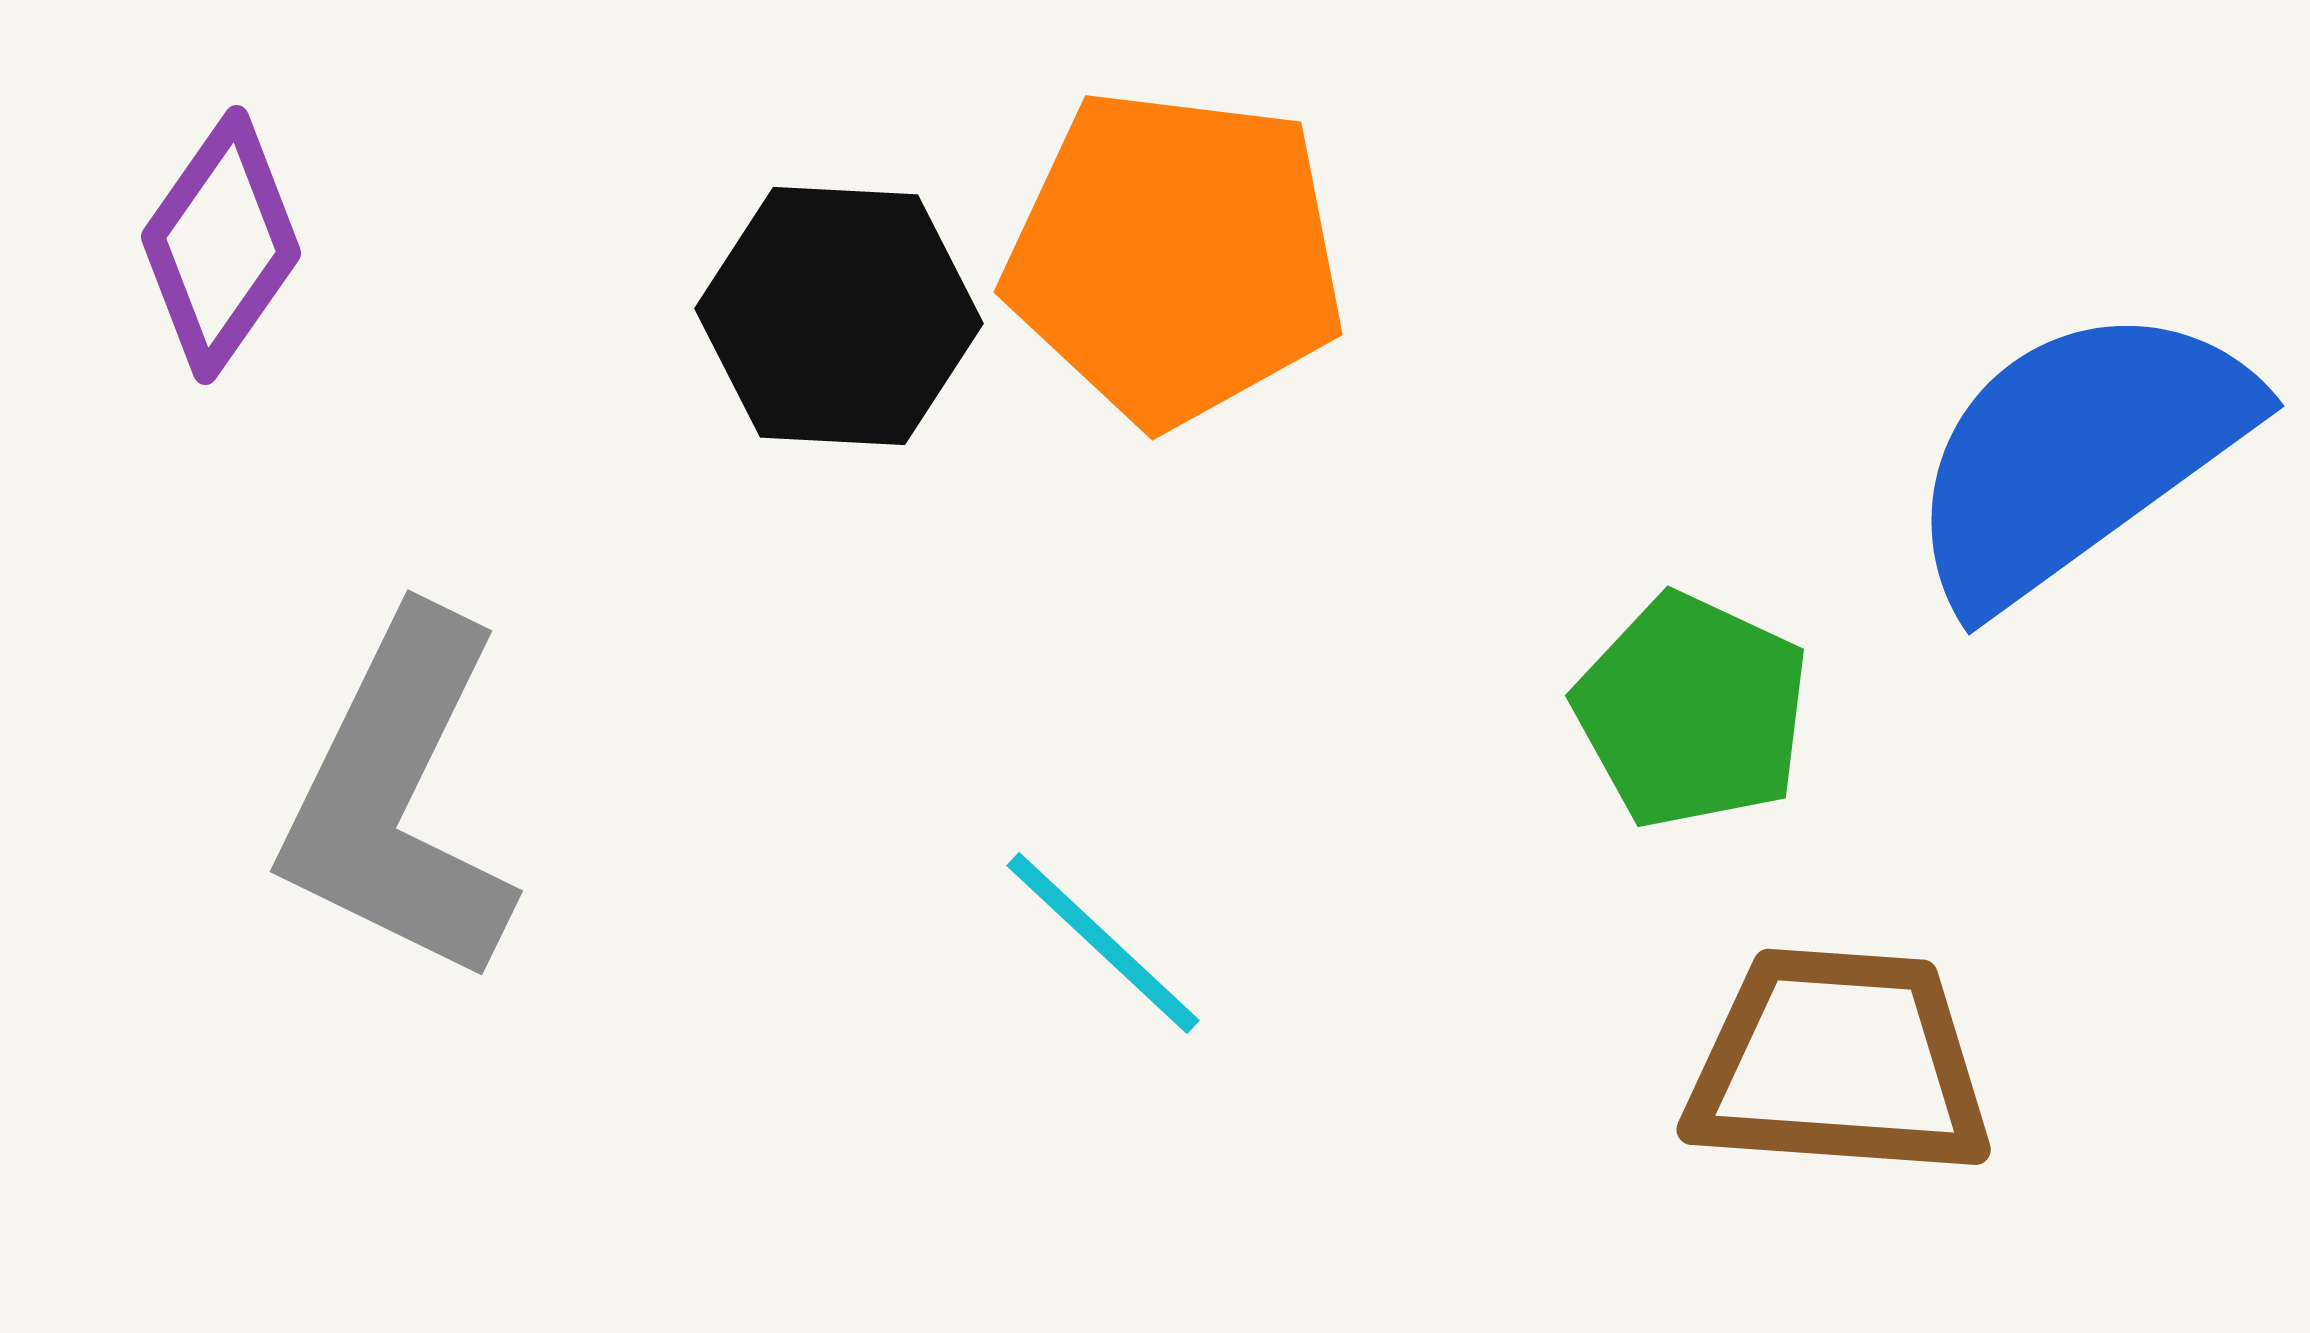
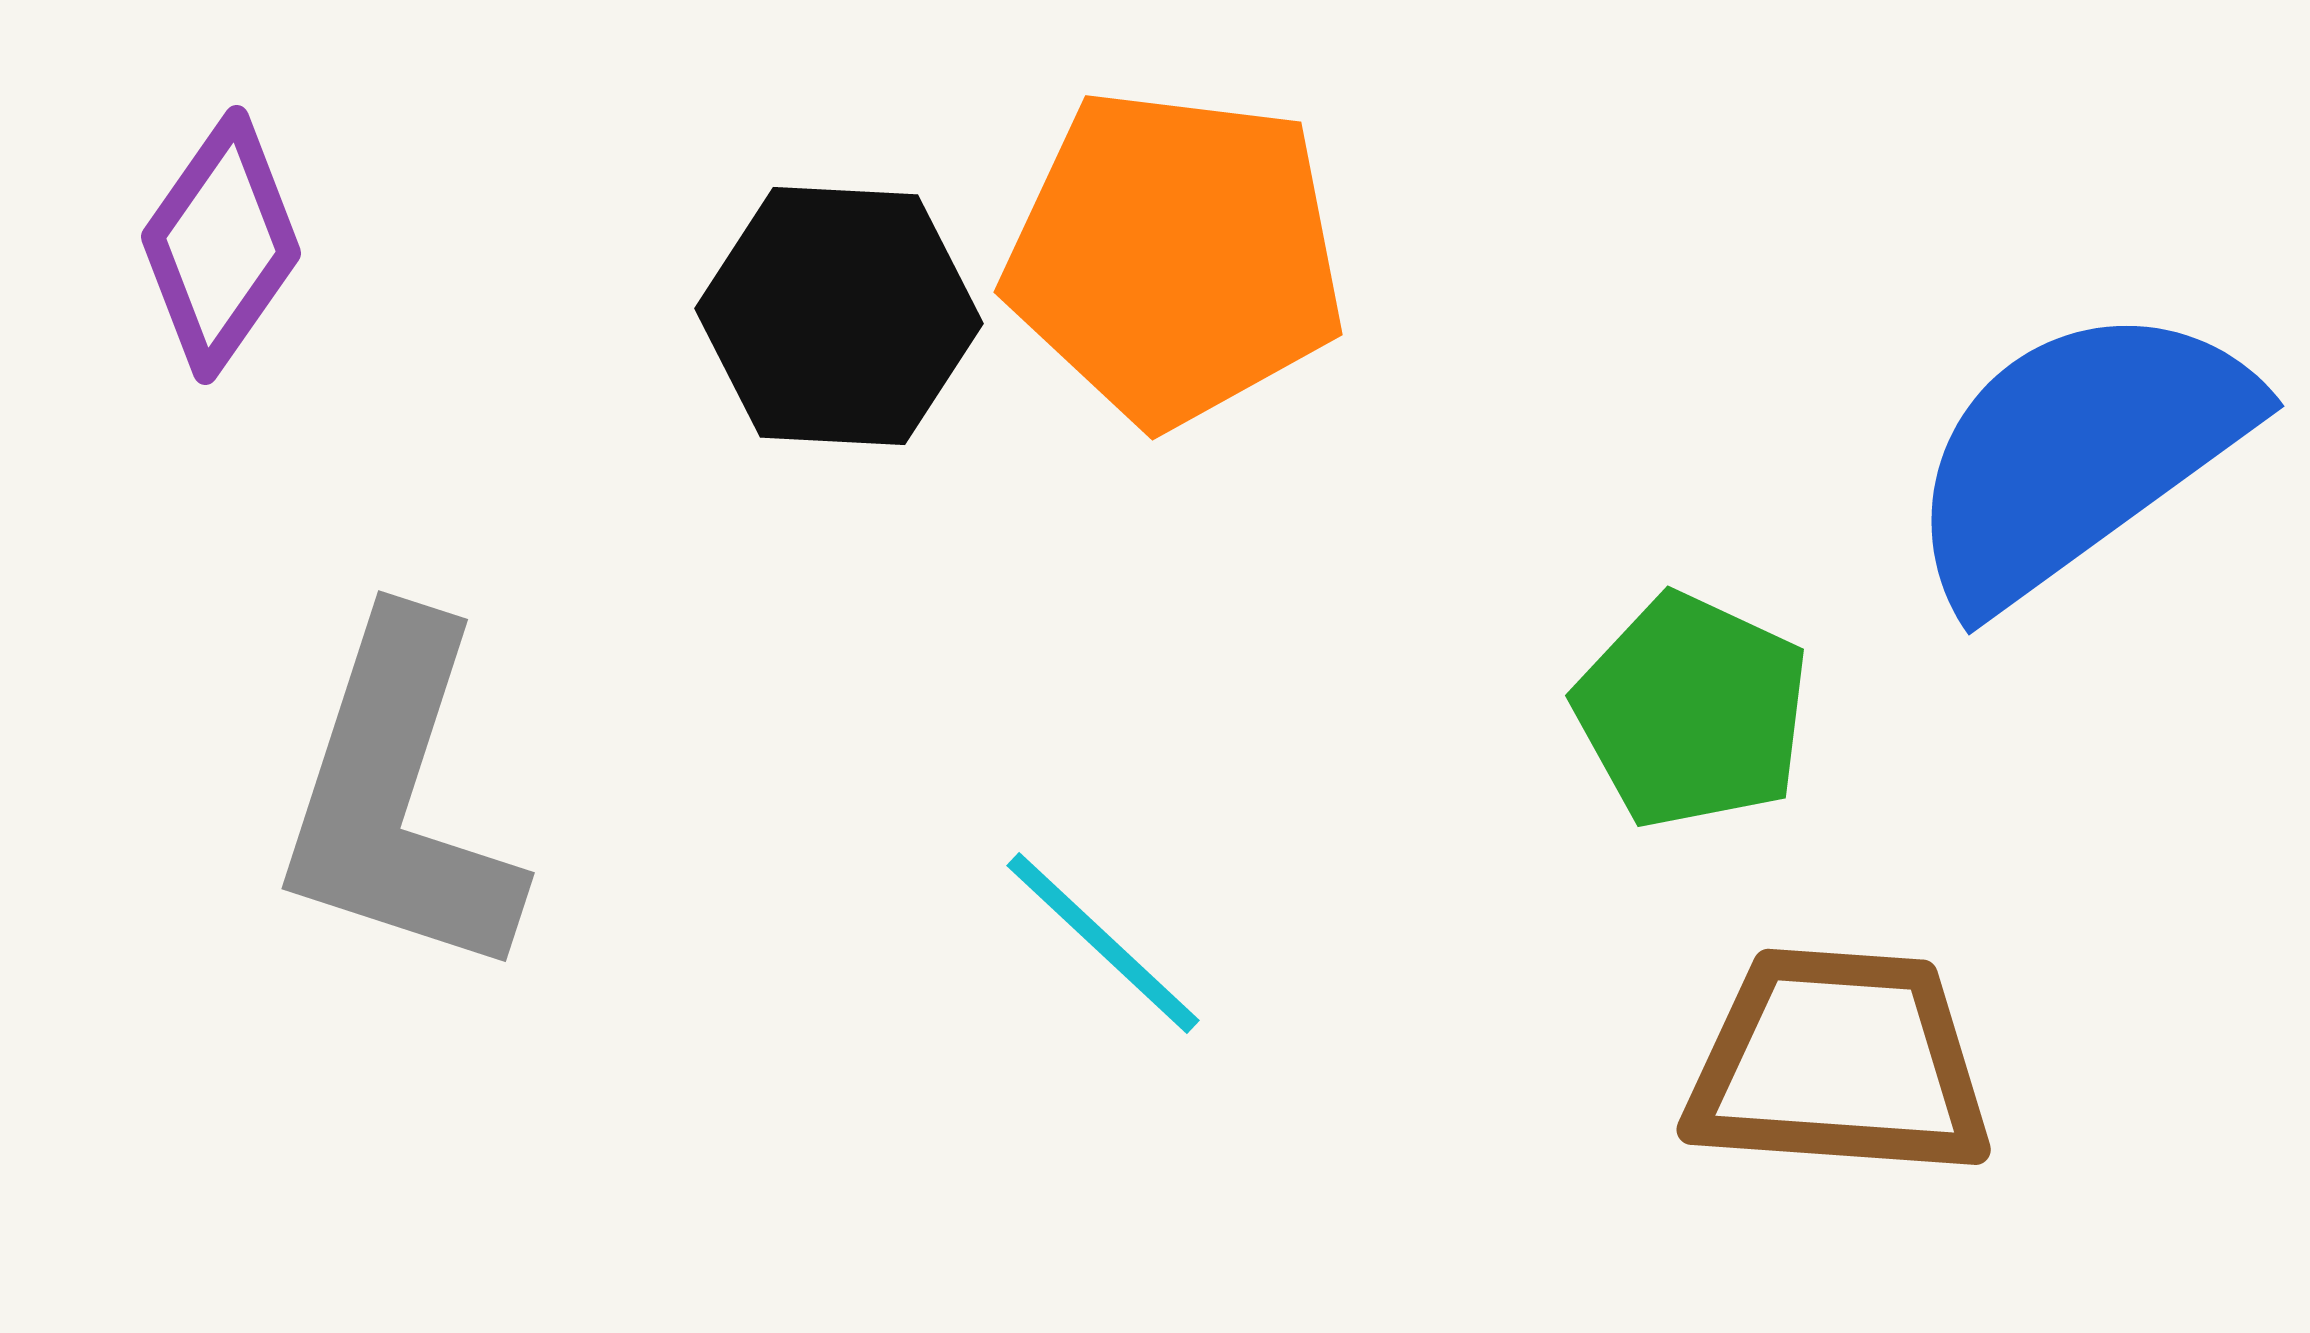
gray L-shape: rotated 8 degrees counterclockwise
